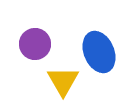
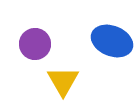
blue ellipse: moved 13 px right, 11 px up; rotated 45 degrees counterclockwise
